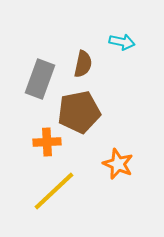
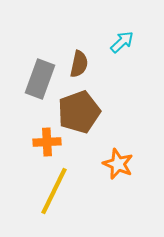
cyan arrow: rotated 55 degrees counterclockwise
brown semicircle: moved 4 px left
brown pentagon: rotated 9 degrees counterclockwise
yellow line: rotated 21 degrees counterclockwise
